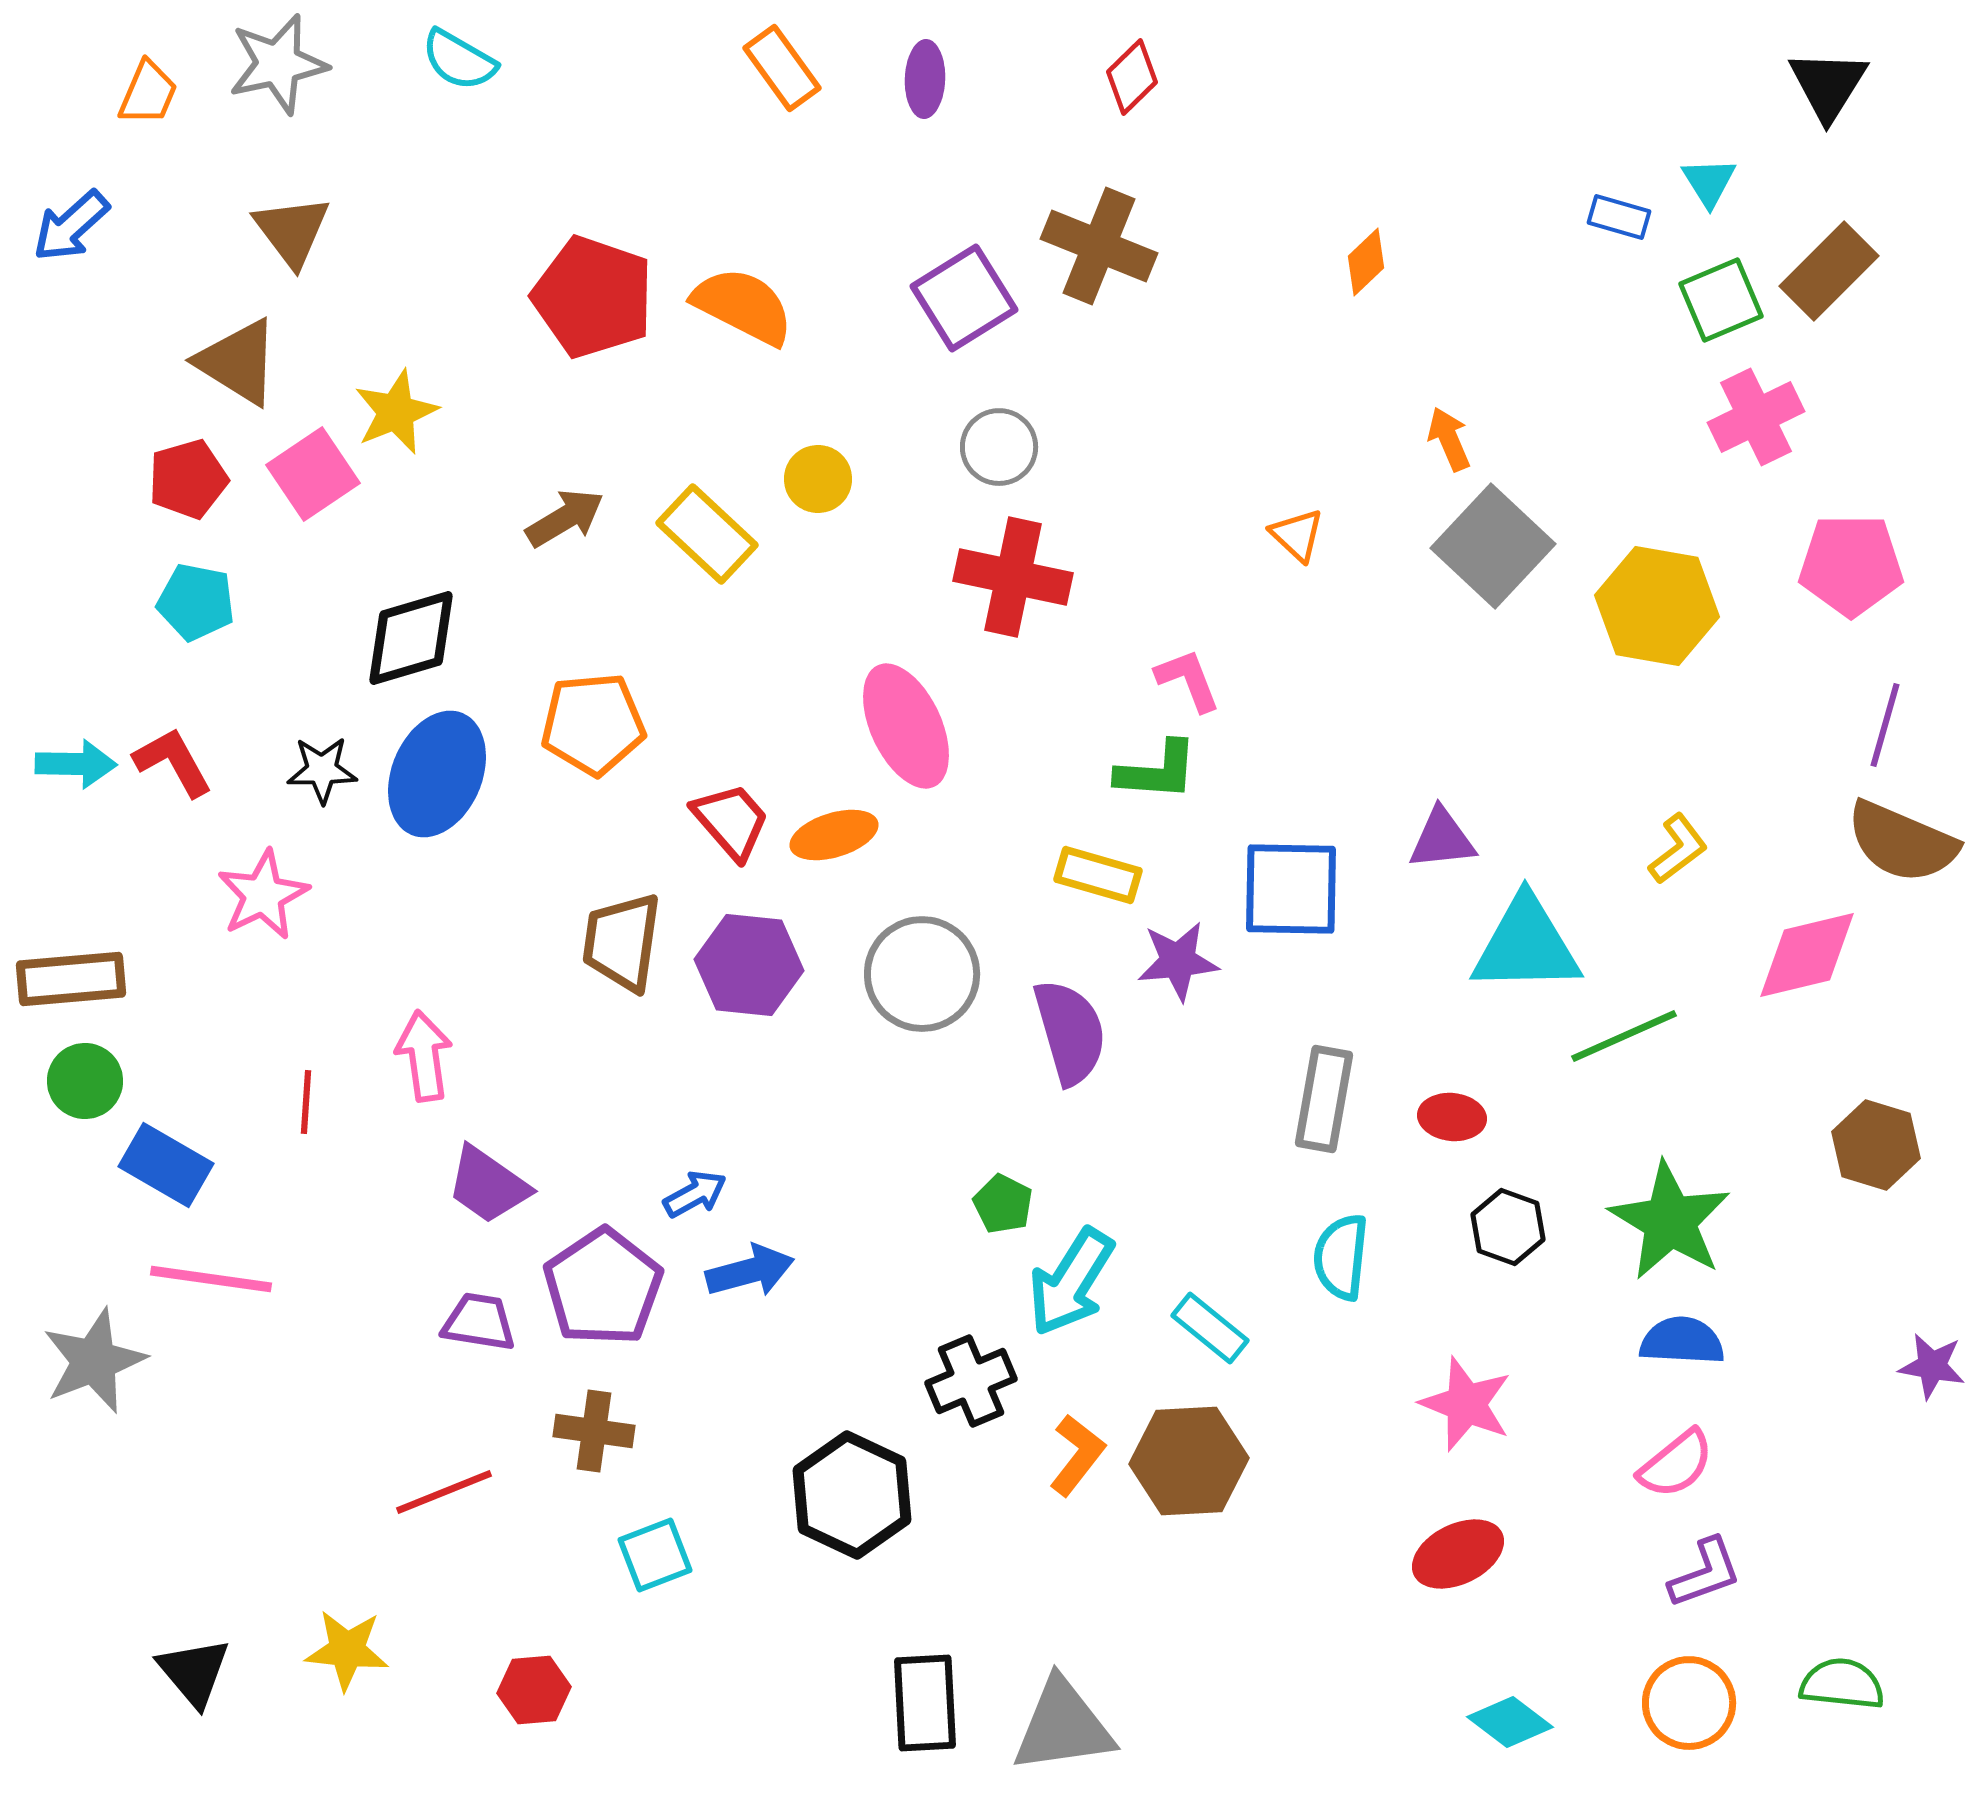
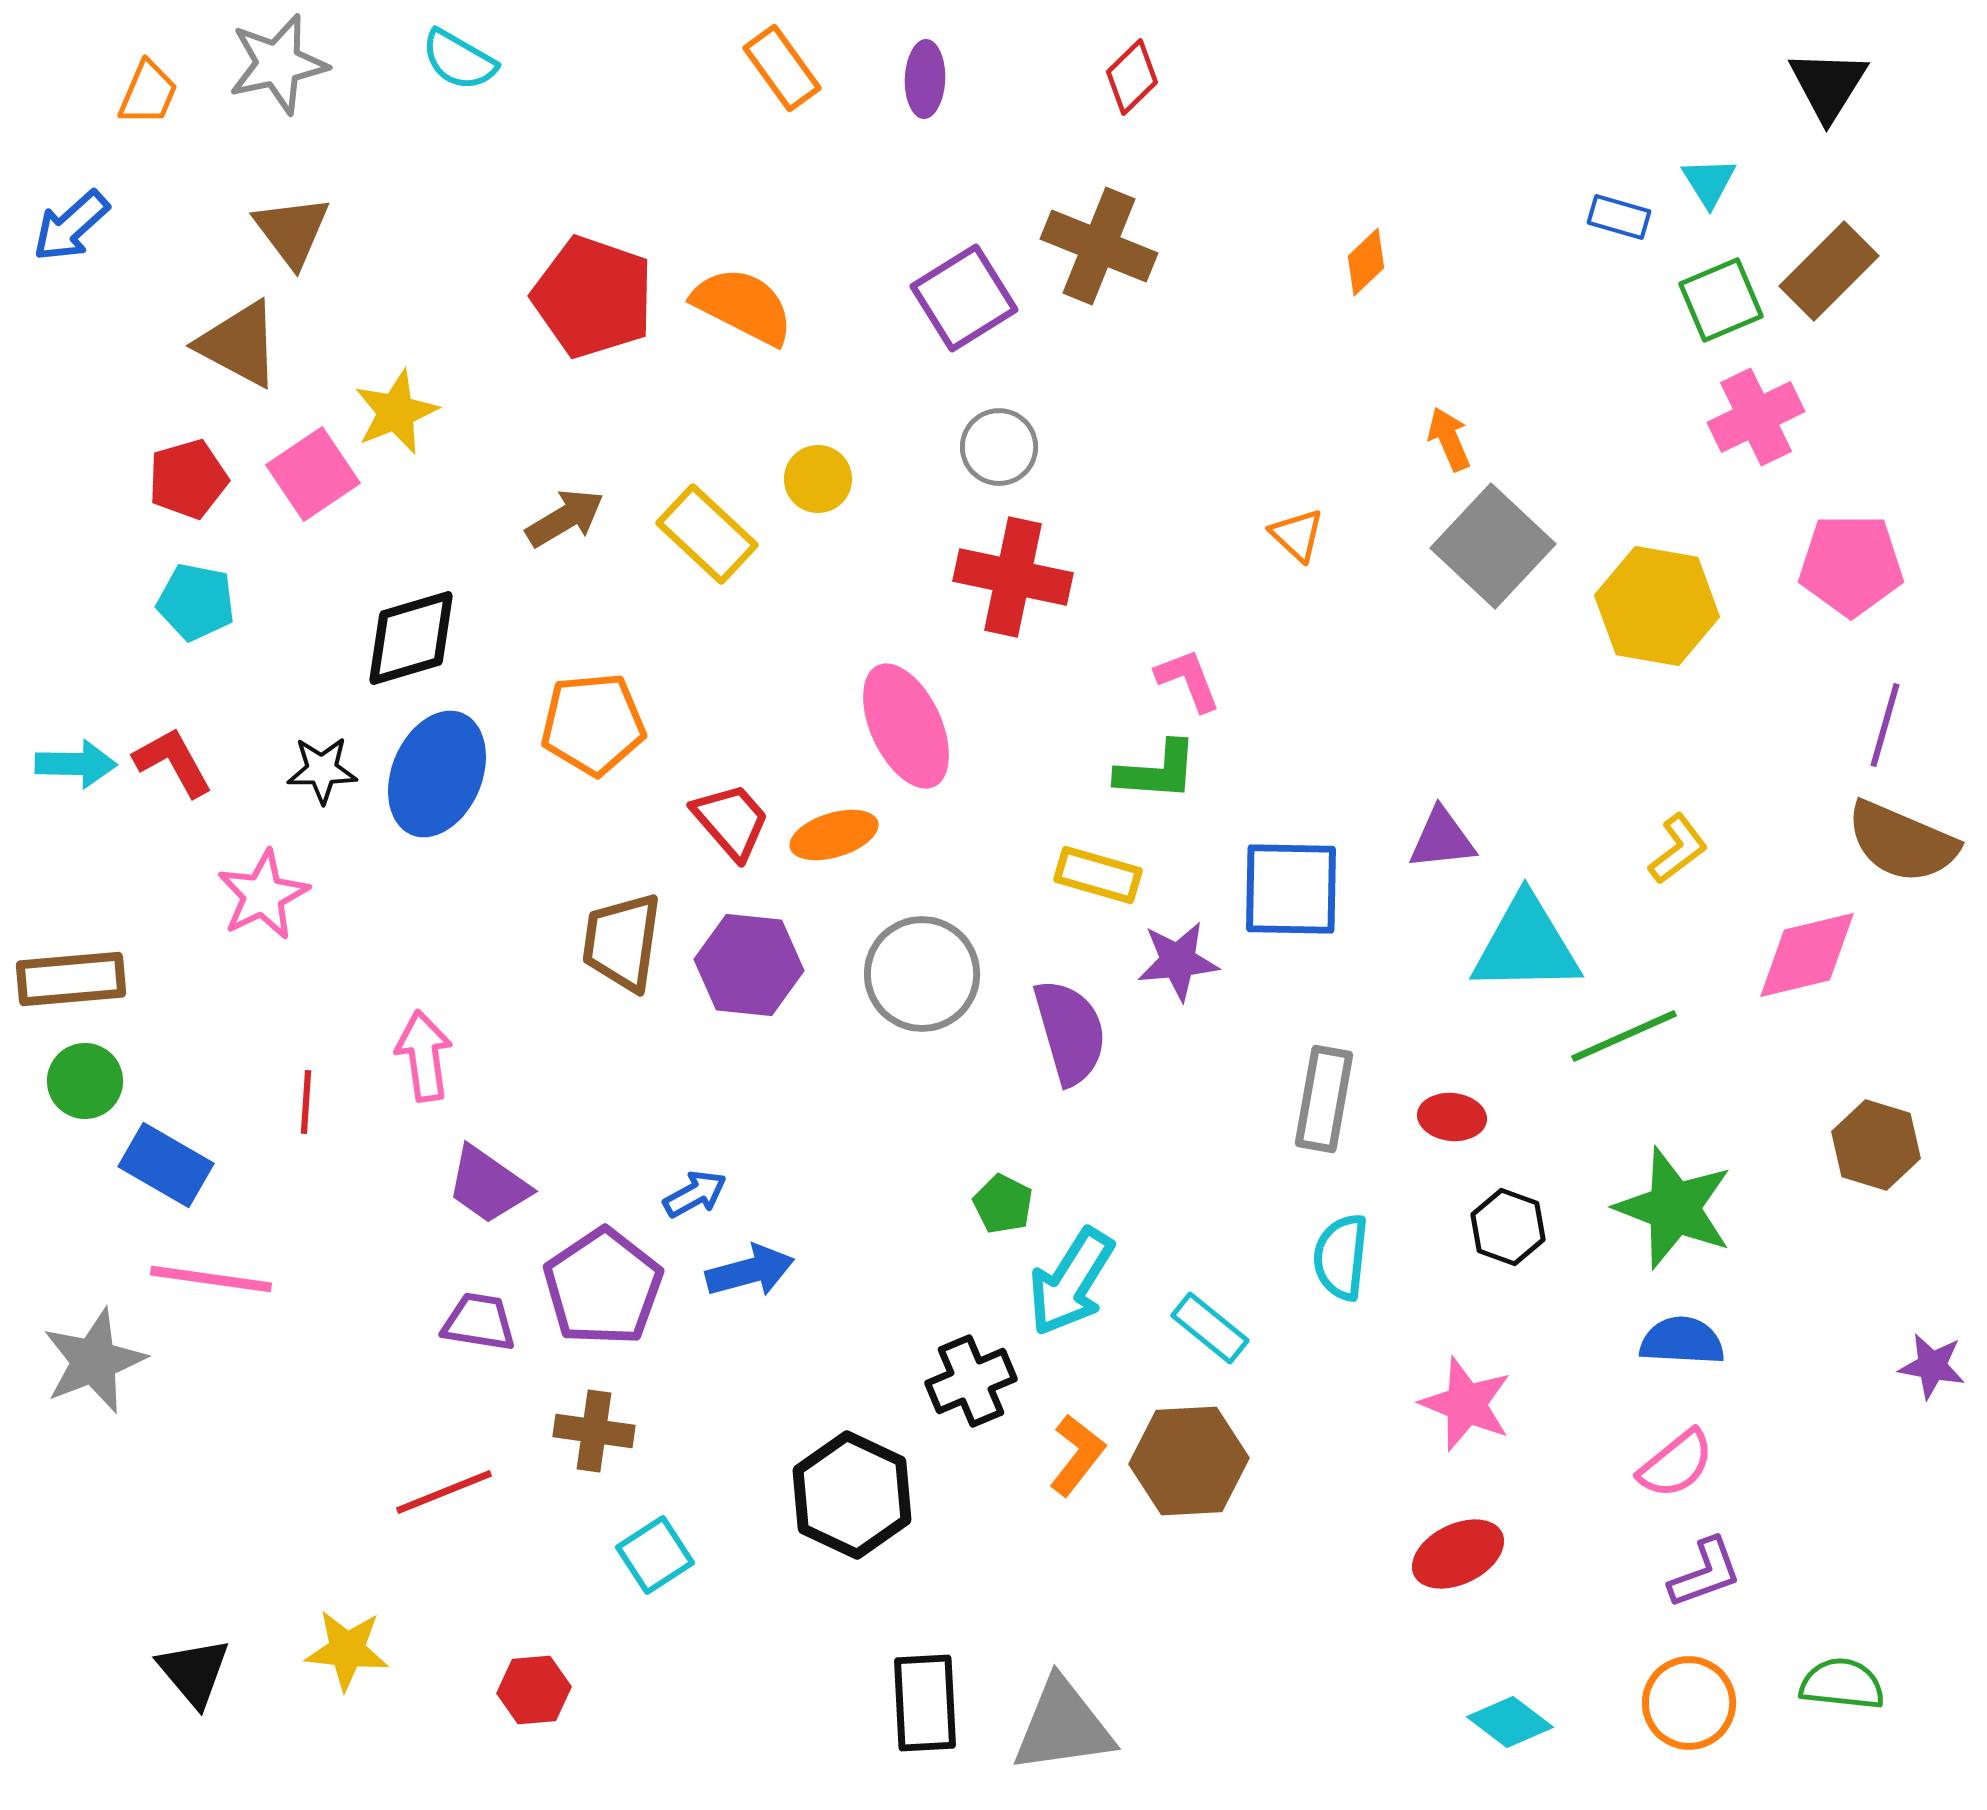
brown triangle at (238, 362): moved 1 px right, 18 px up; rotated 4 degrees counterclockwise
green star at (1670, 1221): moved 4 px right, 13 px up; rotated 10 degrees counterclockwise
cyan square at (655, 1555): rotated 12 degrees counterclockwise
